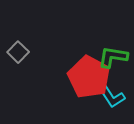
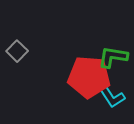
gray square: moved 1 px left, 1 px up
red pentagon: rotated 24 degrees counterclockwise
